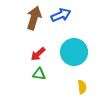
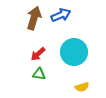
yellow semicircle: rotated 80 degrees clockwise
